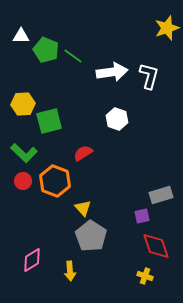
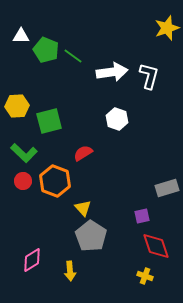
yellow hexagon: moved 6 px left, 2 px down
gray rectangle: moved 6 px right, 7 px up
